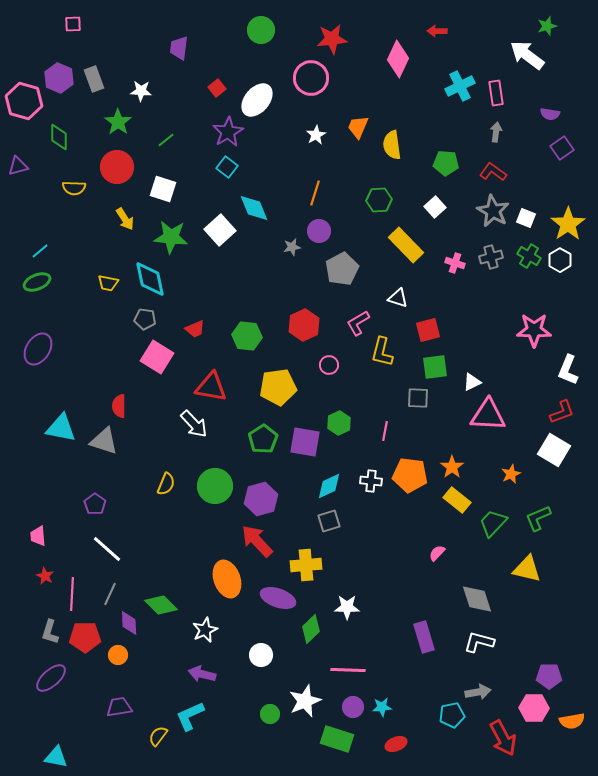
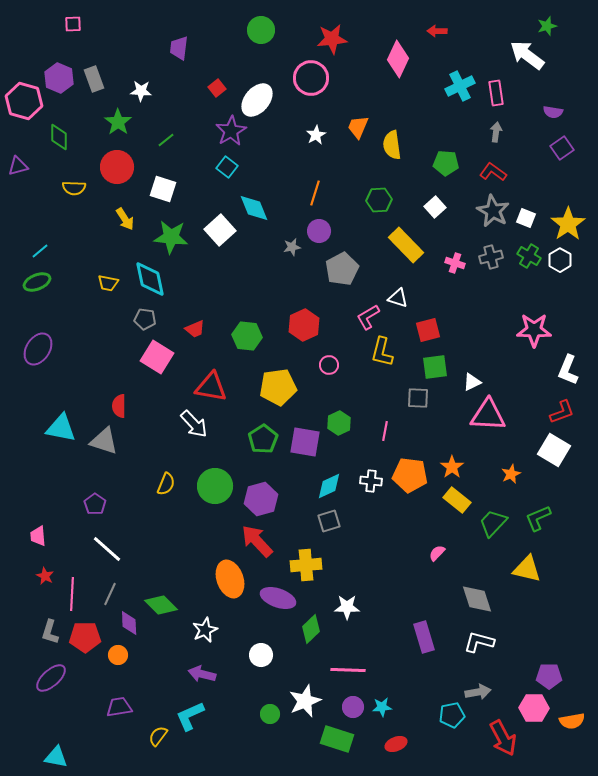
purple semicircle at (550, 114): moved 3 px right, 2 px up
purple star at (228, 132): moved 3 px right, 1 px up
pink L-shape at (358, 323): moved 10 px right, 6 px up
orange ellipse at (227, 579): moved 3 px right
